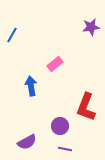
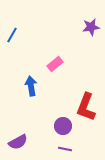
purple circle: moved 3 px right
purple semicircle: moved 9 px left
